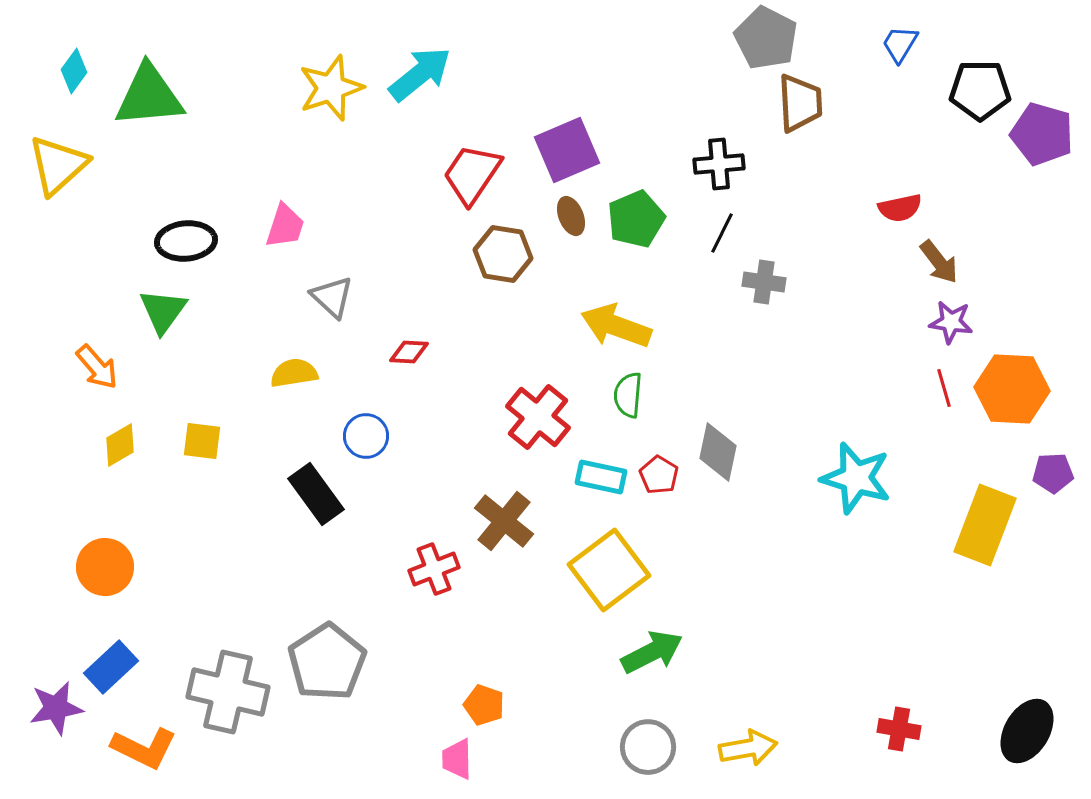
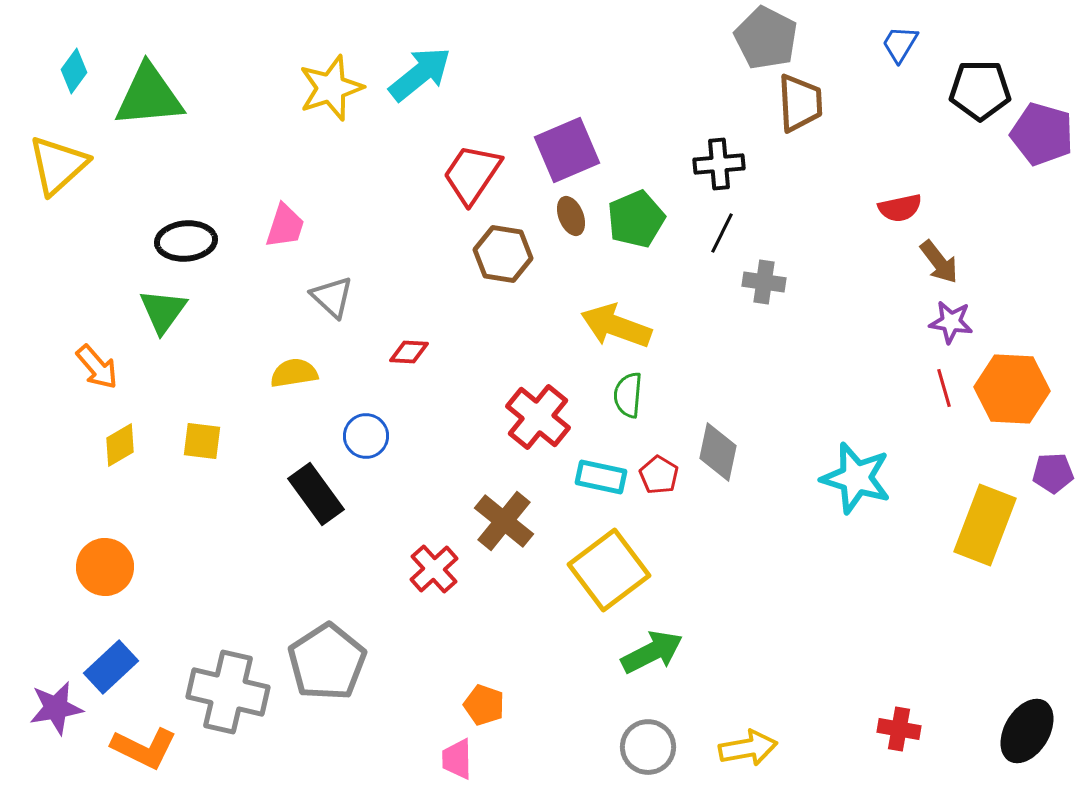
red cross at (434, 569): rotated 21 degrees counterclockwise
